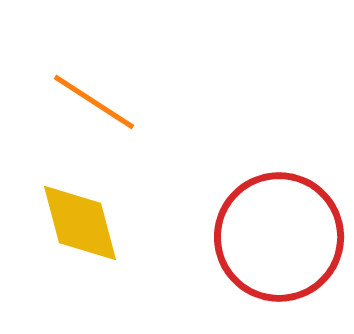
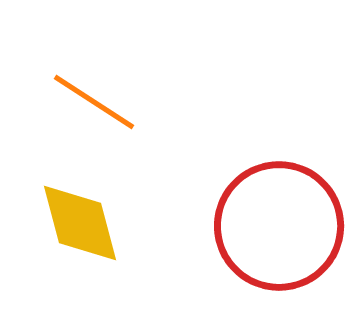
red circle: moved 11 px up
